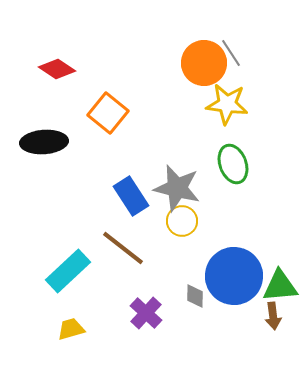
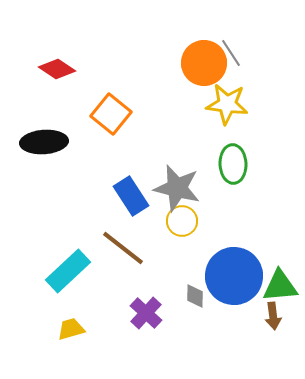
orange square: moved 3 px right, 1 px down
green ellipse: rotated 18 degrees clockwise
